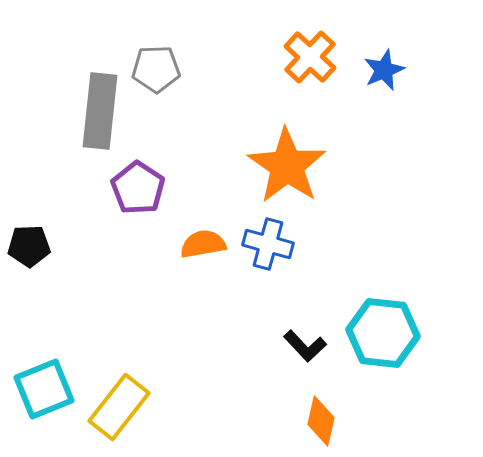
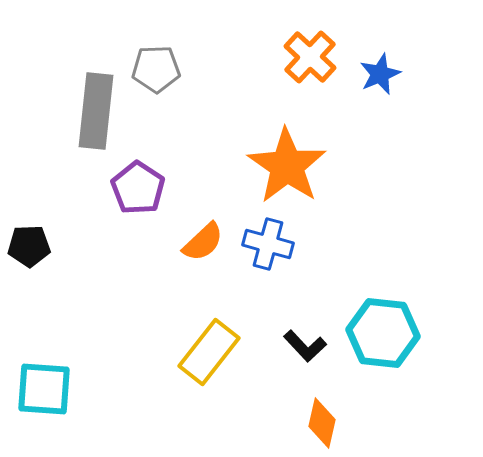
blue star: moved 4 px left, 4 px down
gray rectangle: moved 4 px left
orange semicircle: moved 2 px up; rotated 147 degrees clockwise
cyan square: rotated 26 degrees clockwise
yellow rectangle: moved 90 px right, 55 px up
orange diamond: moved 1 px right, 2 px down
